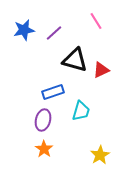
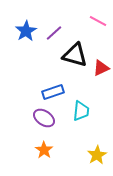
pink line: moved 2 px right; rotated 30 degrees counterclockwise
blue star: moved 2 px right, 1 px down; rotated 20 degrees counterclockwise
black triangle: moved 5 px up
red triangle: moved 2 px up
cyan trapezoid: rotated 10 degrees counterclockwise
purple ellipse: moved 1 px right, 2 px up; rotated 70 degrees counterclockwise
orange star: moved 1 px down
yellow star: moved 3 px left
